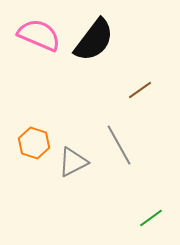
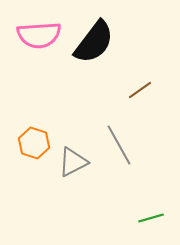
pink semicircle: rotated 153 degrees clockwise
black semicircle: moved 2 px down
green line: rotated 20 degrees clockwise
